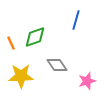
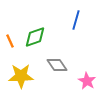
orange line: moved 1 px left, 2 px up
pink star: rotated 24 degrees counterclockwise
